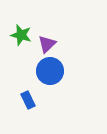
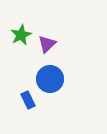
green star: rotated 30 degrees clockwise
blue circle: moved 8 px down
